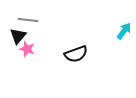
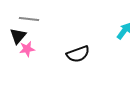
gray line: moved 1 px right, 1 px up
pink star: rotated 28 degrees counterclockwise
black semicircle: moved 2 px right
